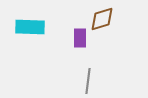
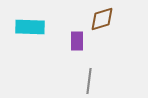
purple rectangle: moved 3 px left, 3 px down
gray line: moved 1 px right
